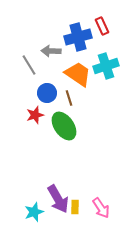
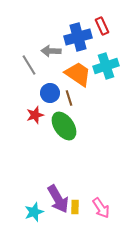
blue circle: moved 3 px right
